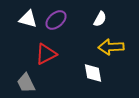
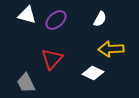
white triangle: moved 1 px left, 4 px up
yellow arrow: moved 2 px down
red triangle: moved 6 px right, 5 px down; rotated 20 degrees counterclockwise
white diamond: rotated 55 degrees counterclockwise
